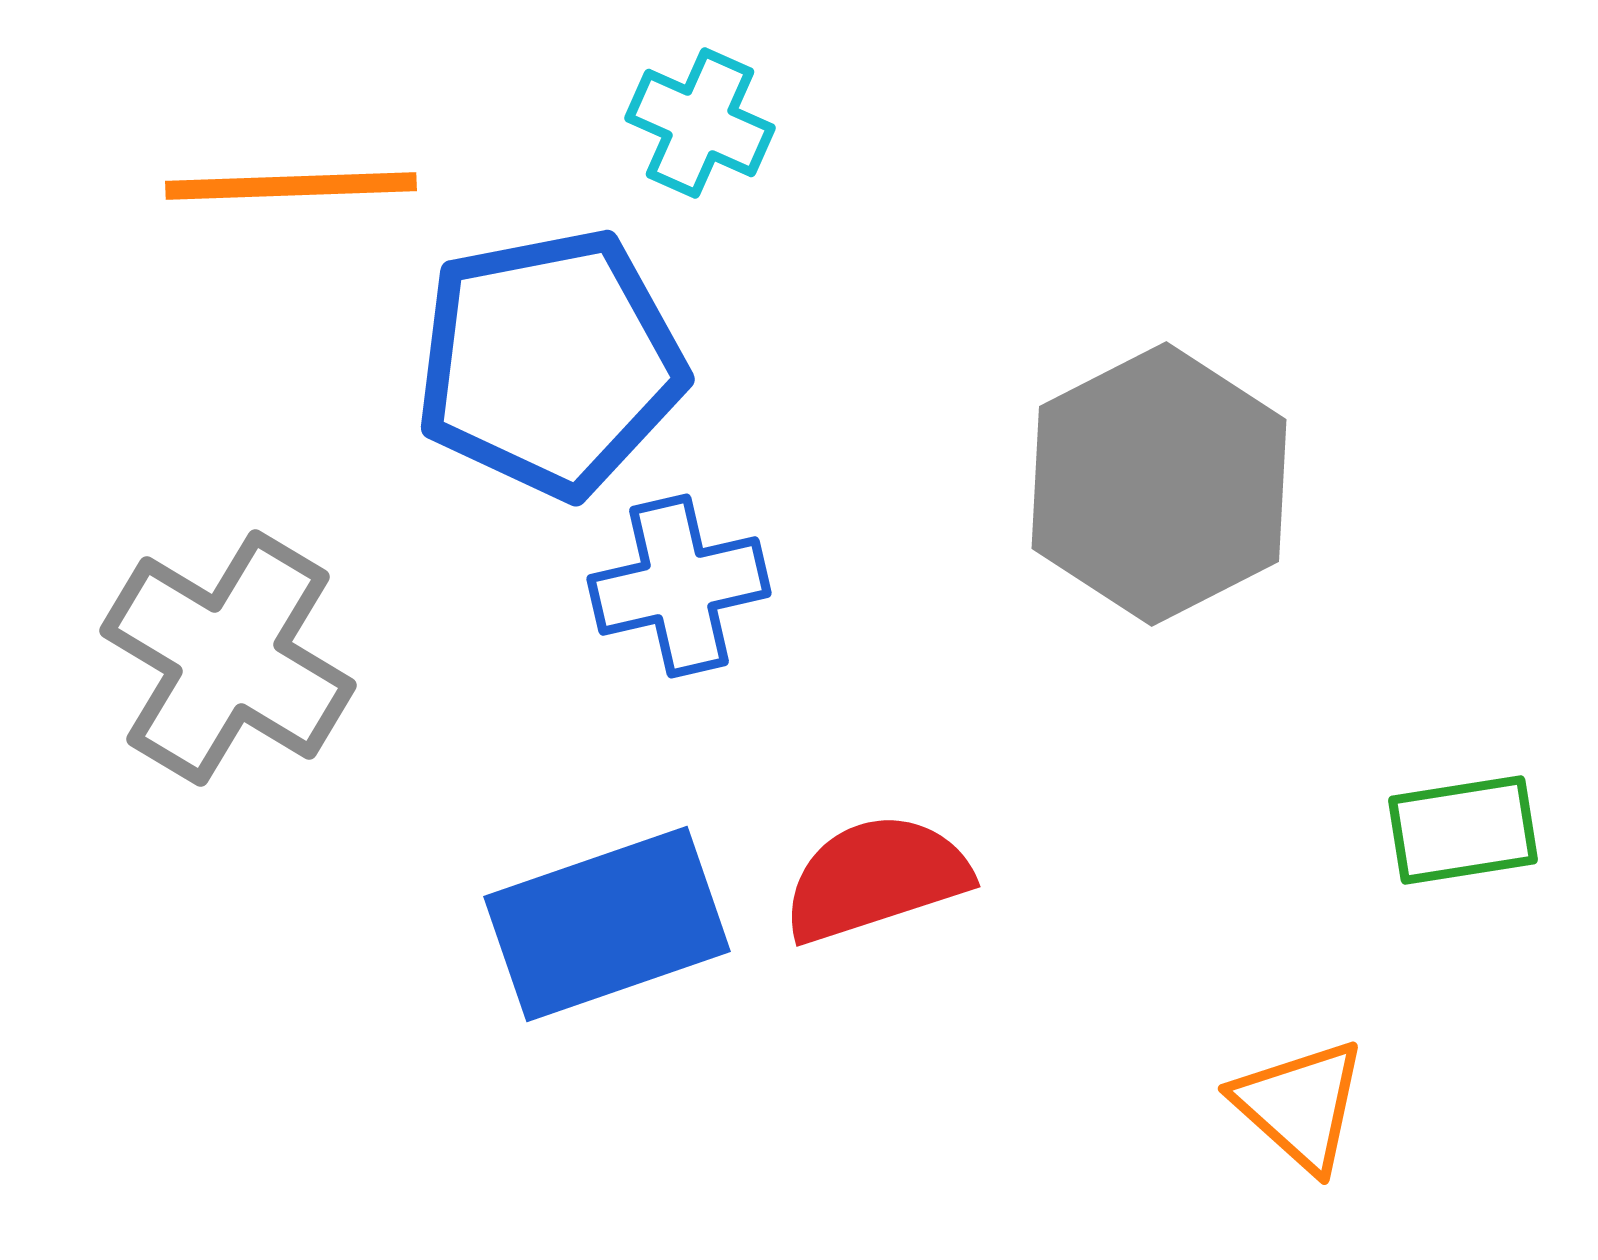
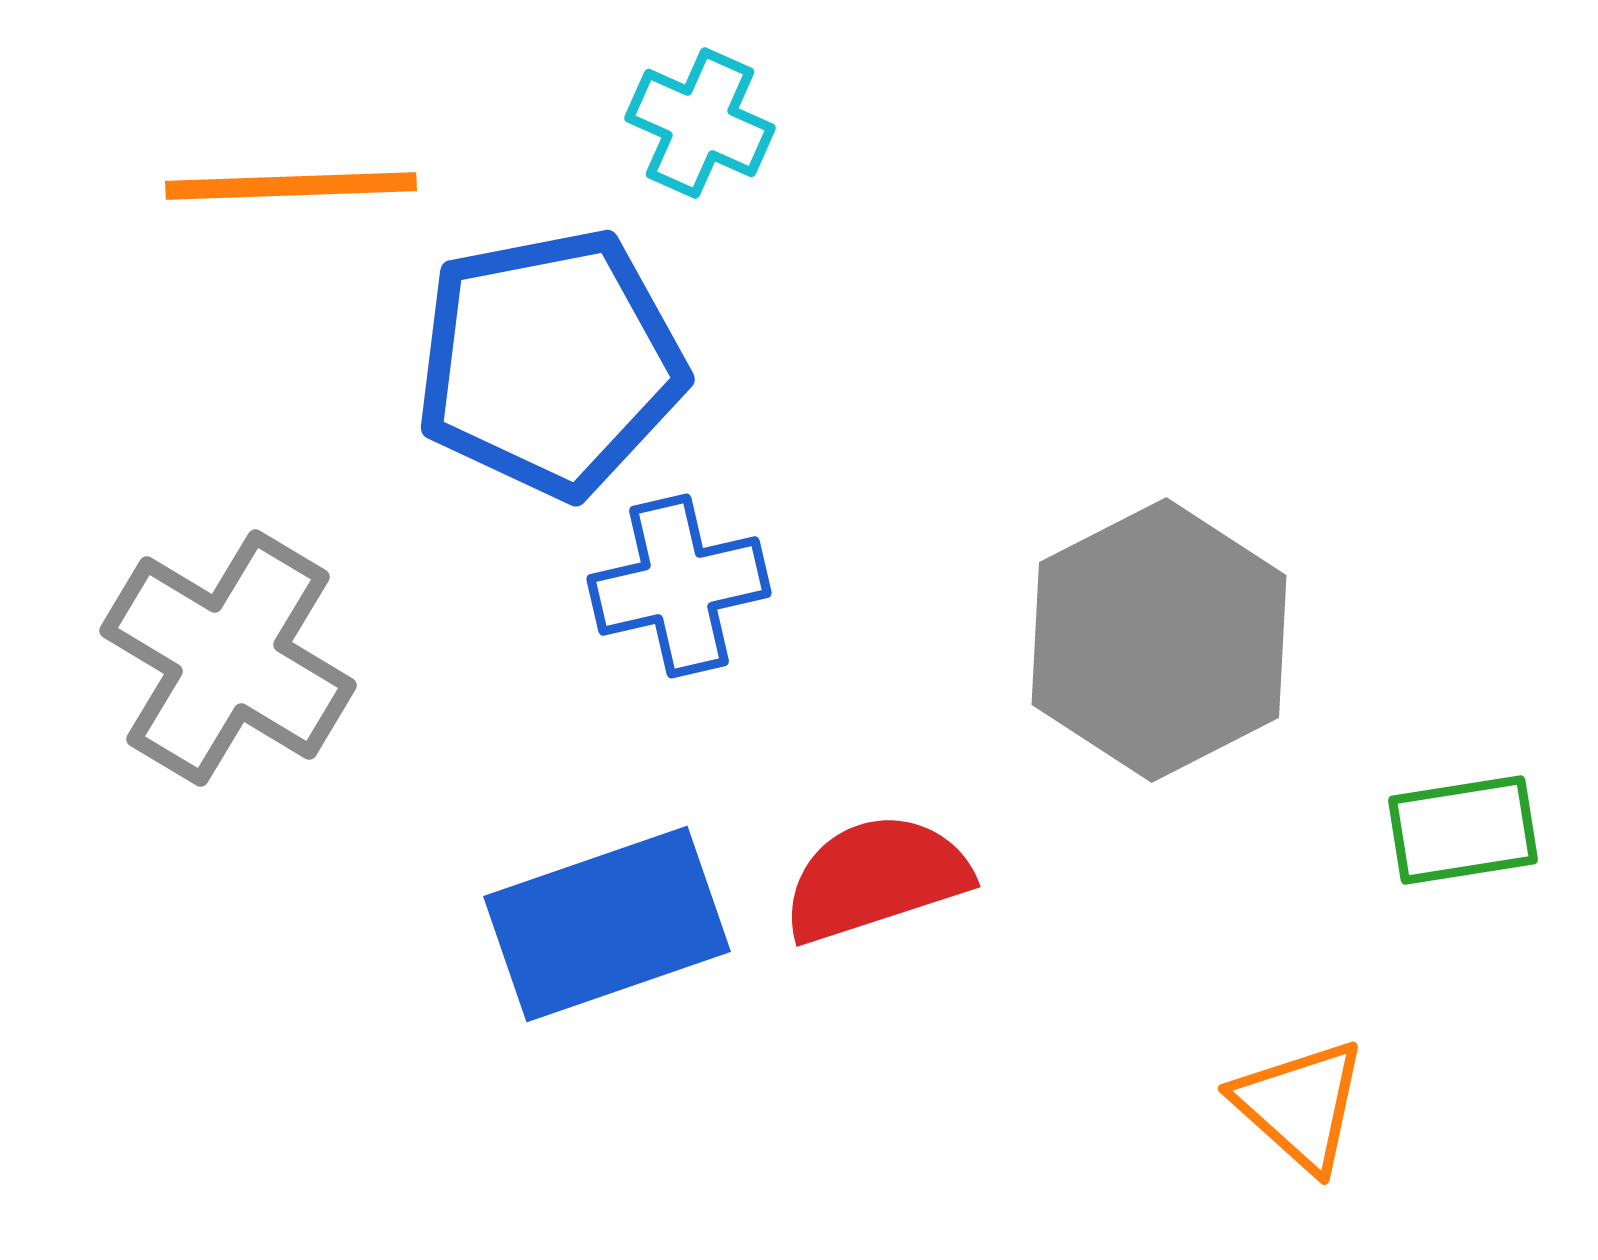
gray hexagon: moved 156 px down
